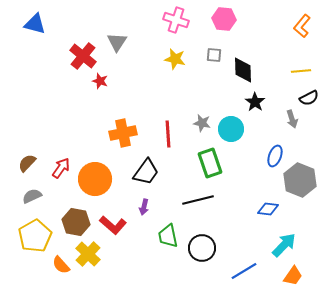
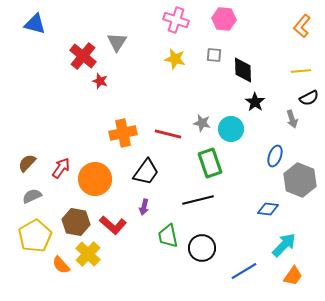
red line: rotated 72 degrees counterclockwise
